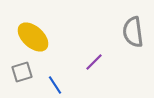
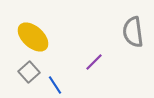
gray square: moved 7 px right; rotated 25 degrees counterclockwise
